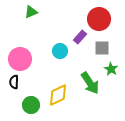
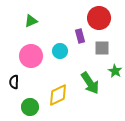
green triangle: moved 9 px down
red circle: moved 1 px up
purple rectangle: moved 1 px up; rotated 56 degrees counterclockwise
pink circle: moved 11 px right, 3 px up
green star: moved 4 px right, 2 px down
green circle: moved 1 px left, 2 px down
